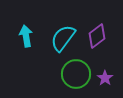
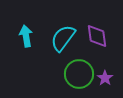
purple diamond: rotated 60 degrees counterclockwise
green circle: moved 3 px right
